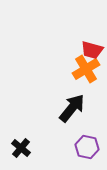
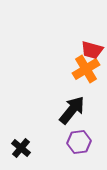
black arrow: moved 2 px down
purple hexagon: moved 8 px left, 5 px up; rotated 20 degrees counterclockwise
